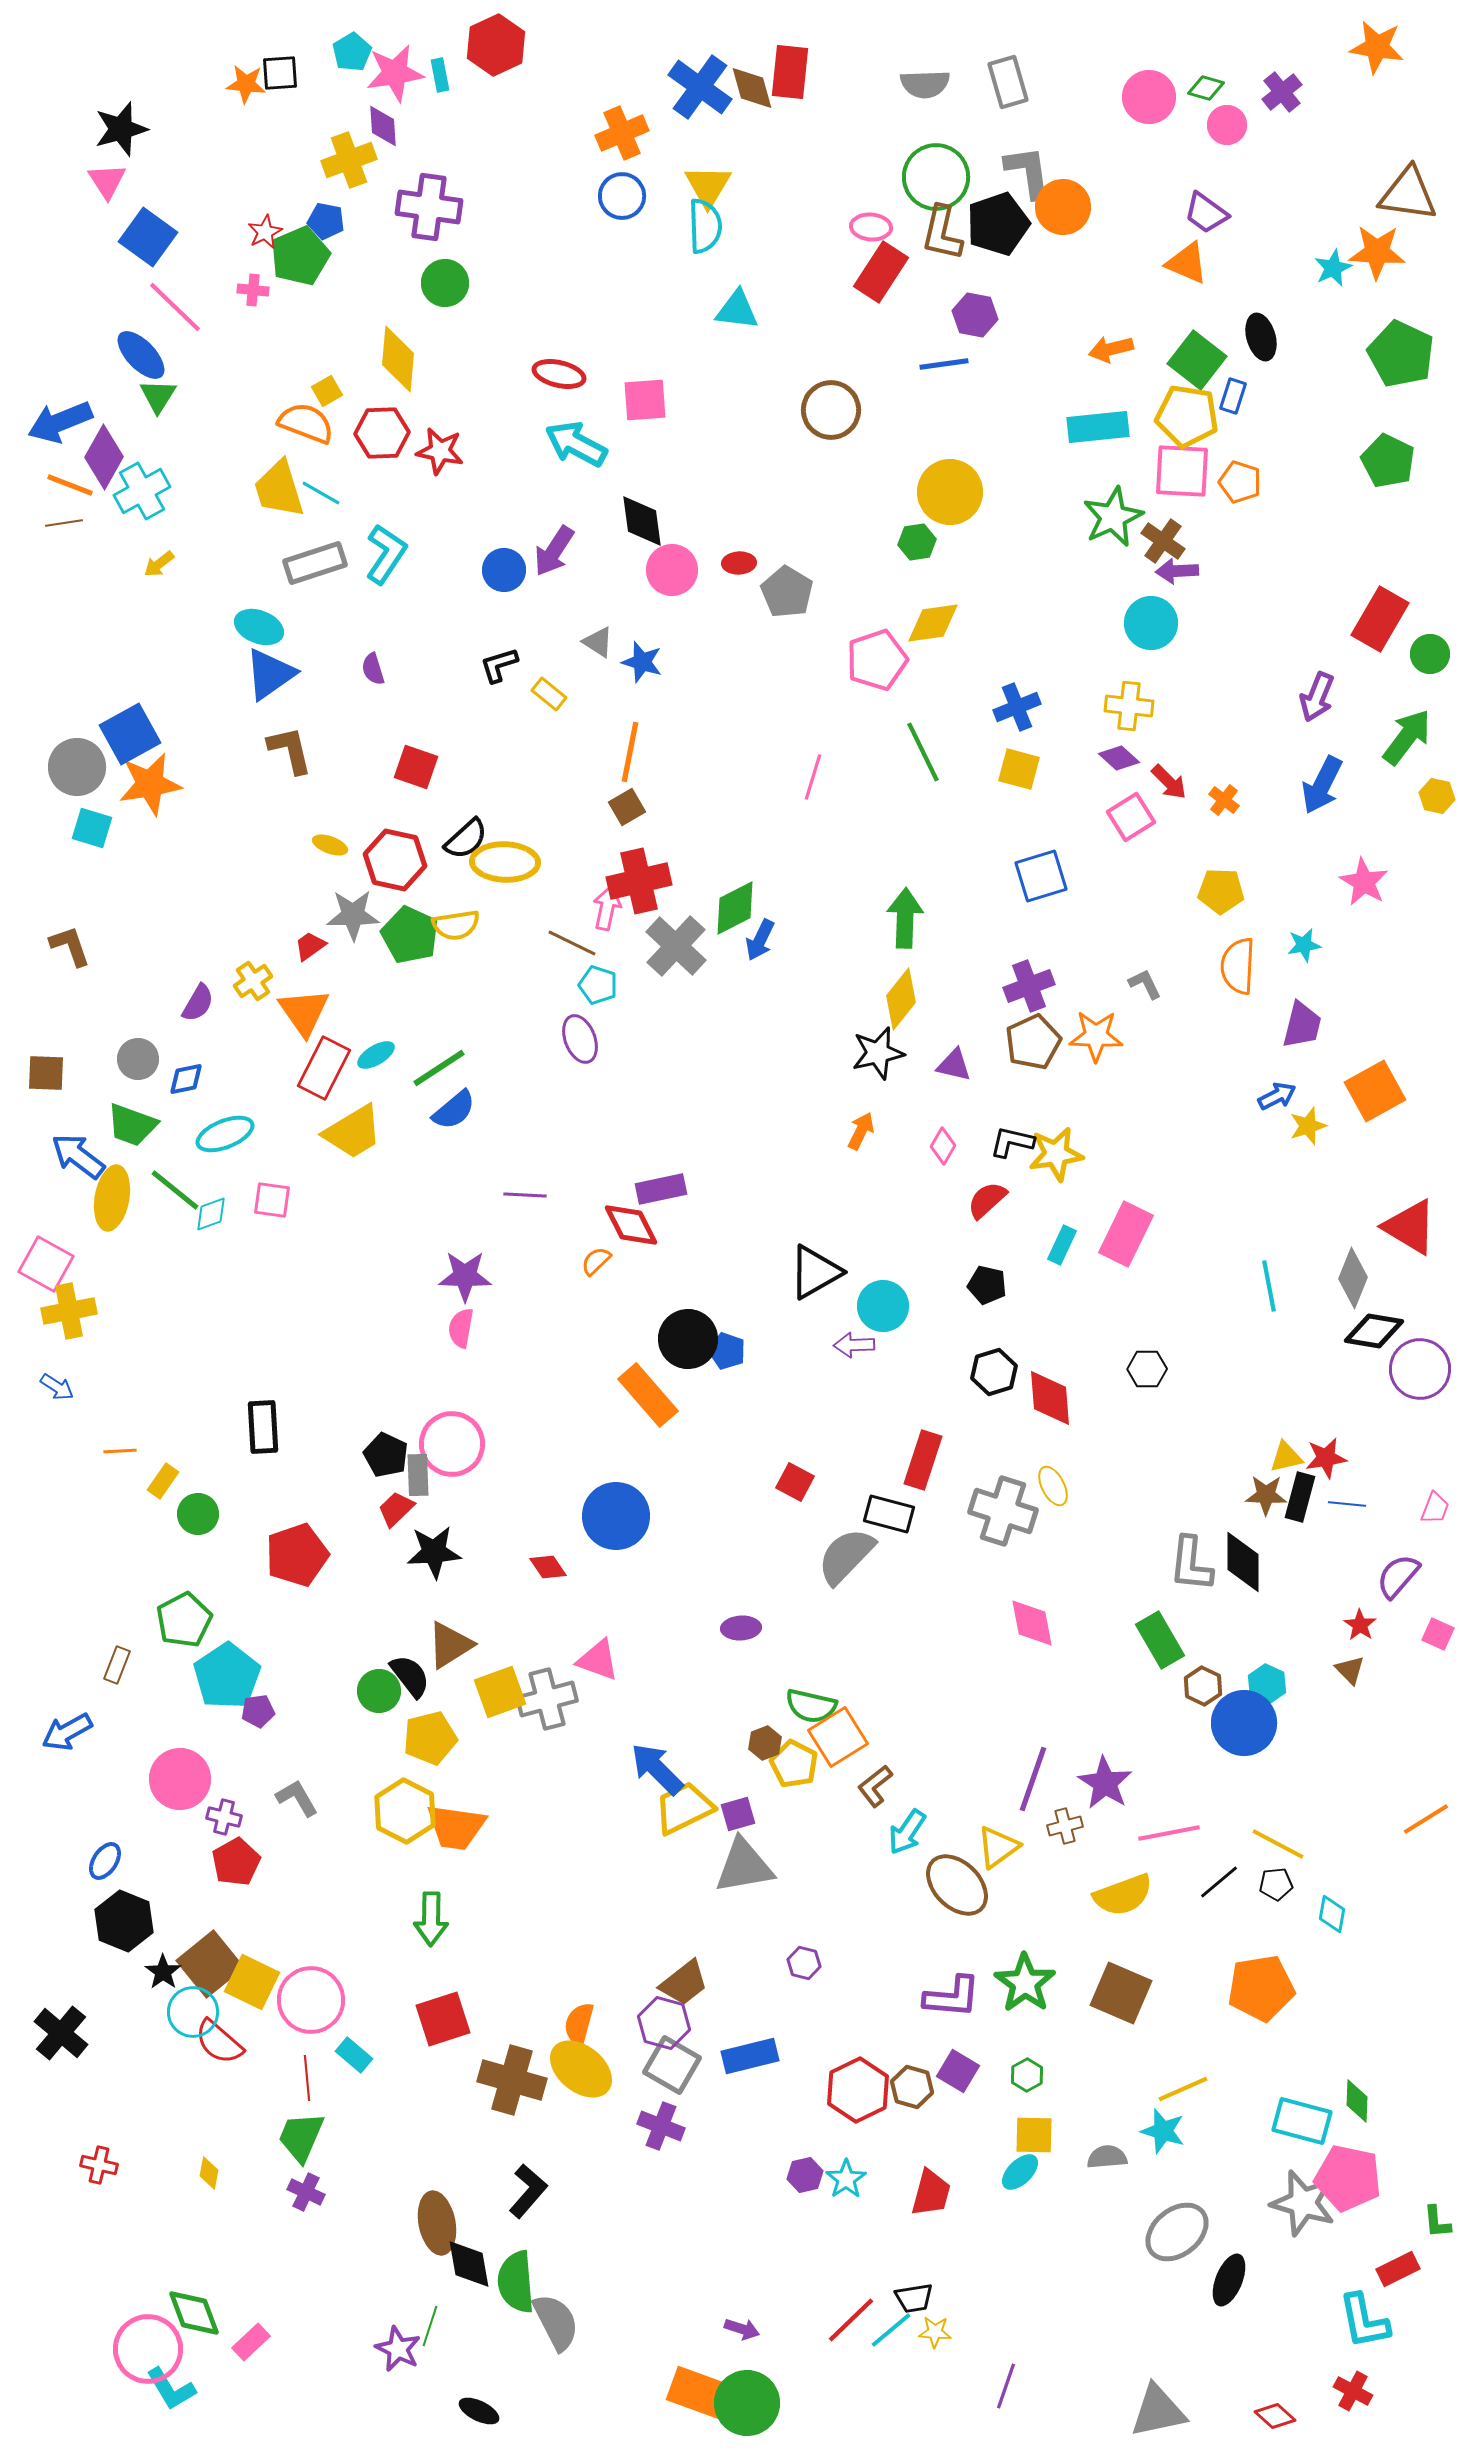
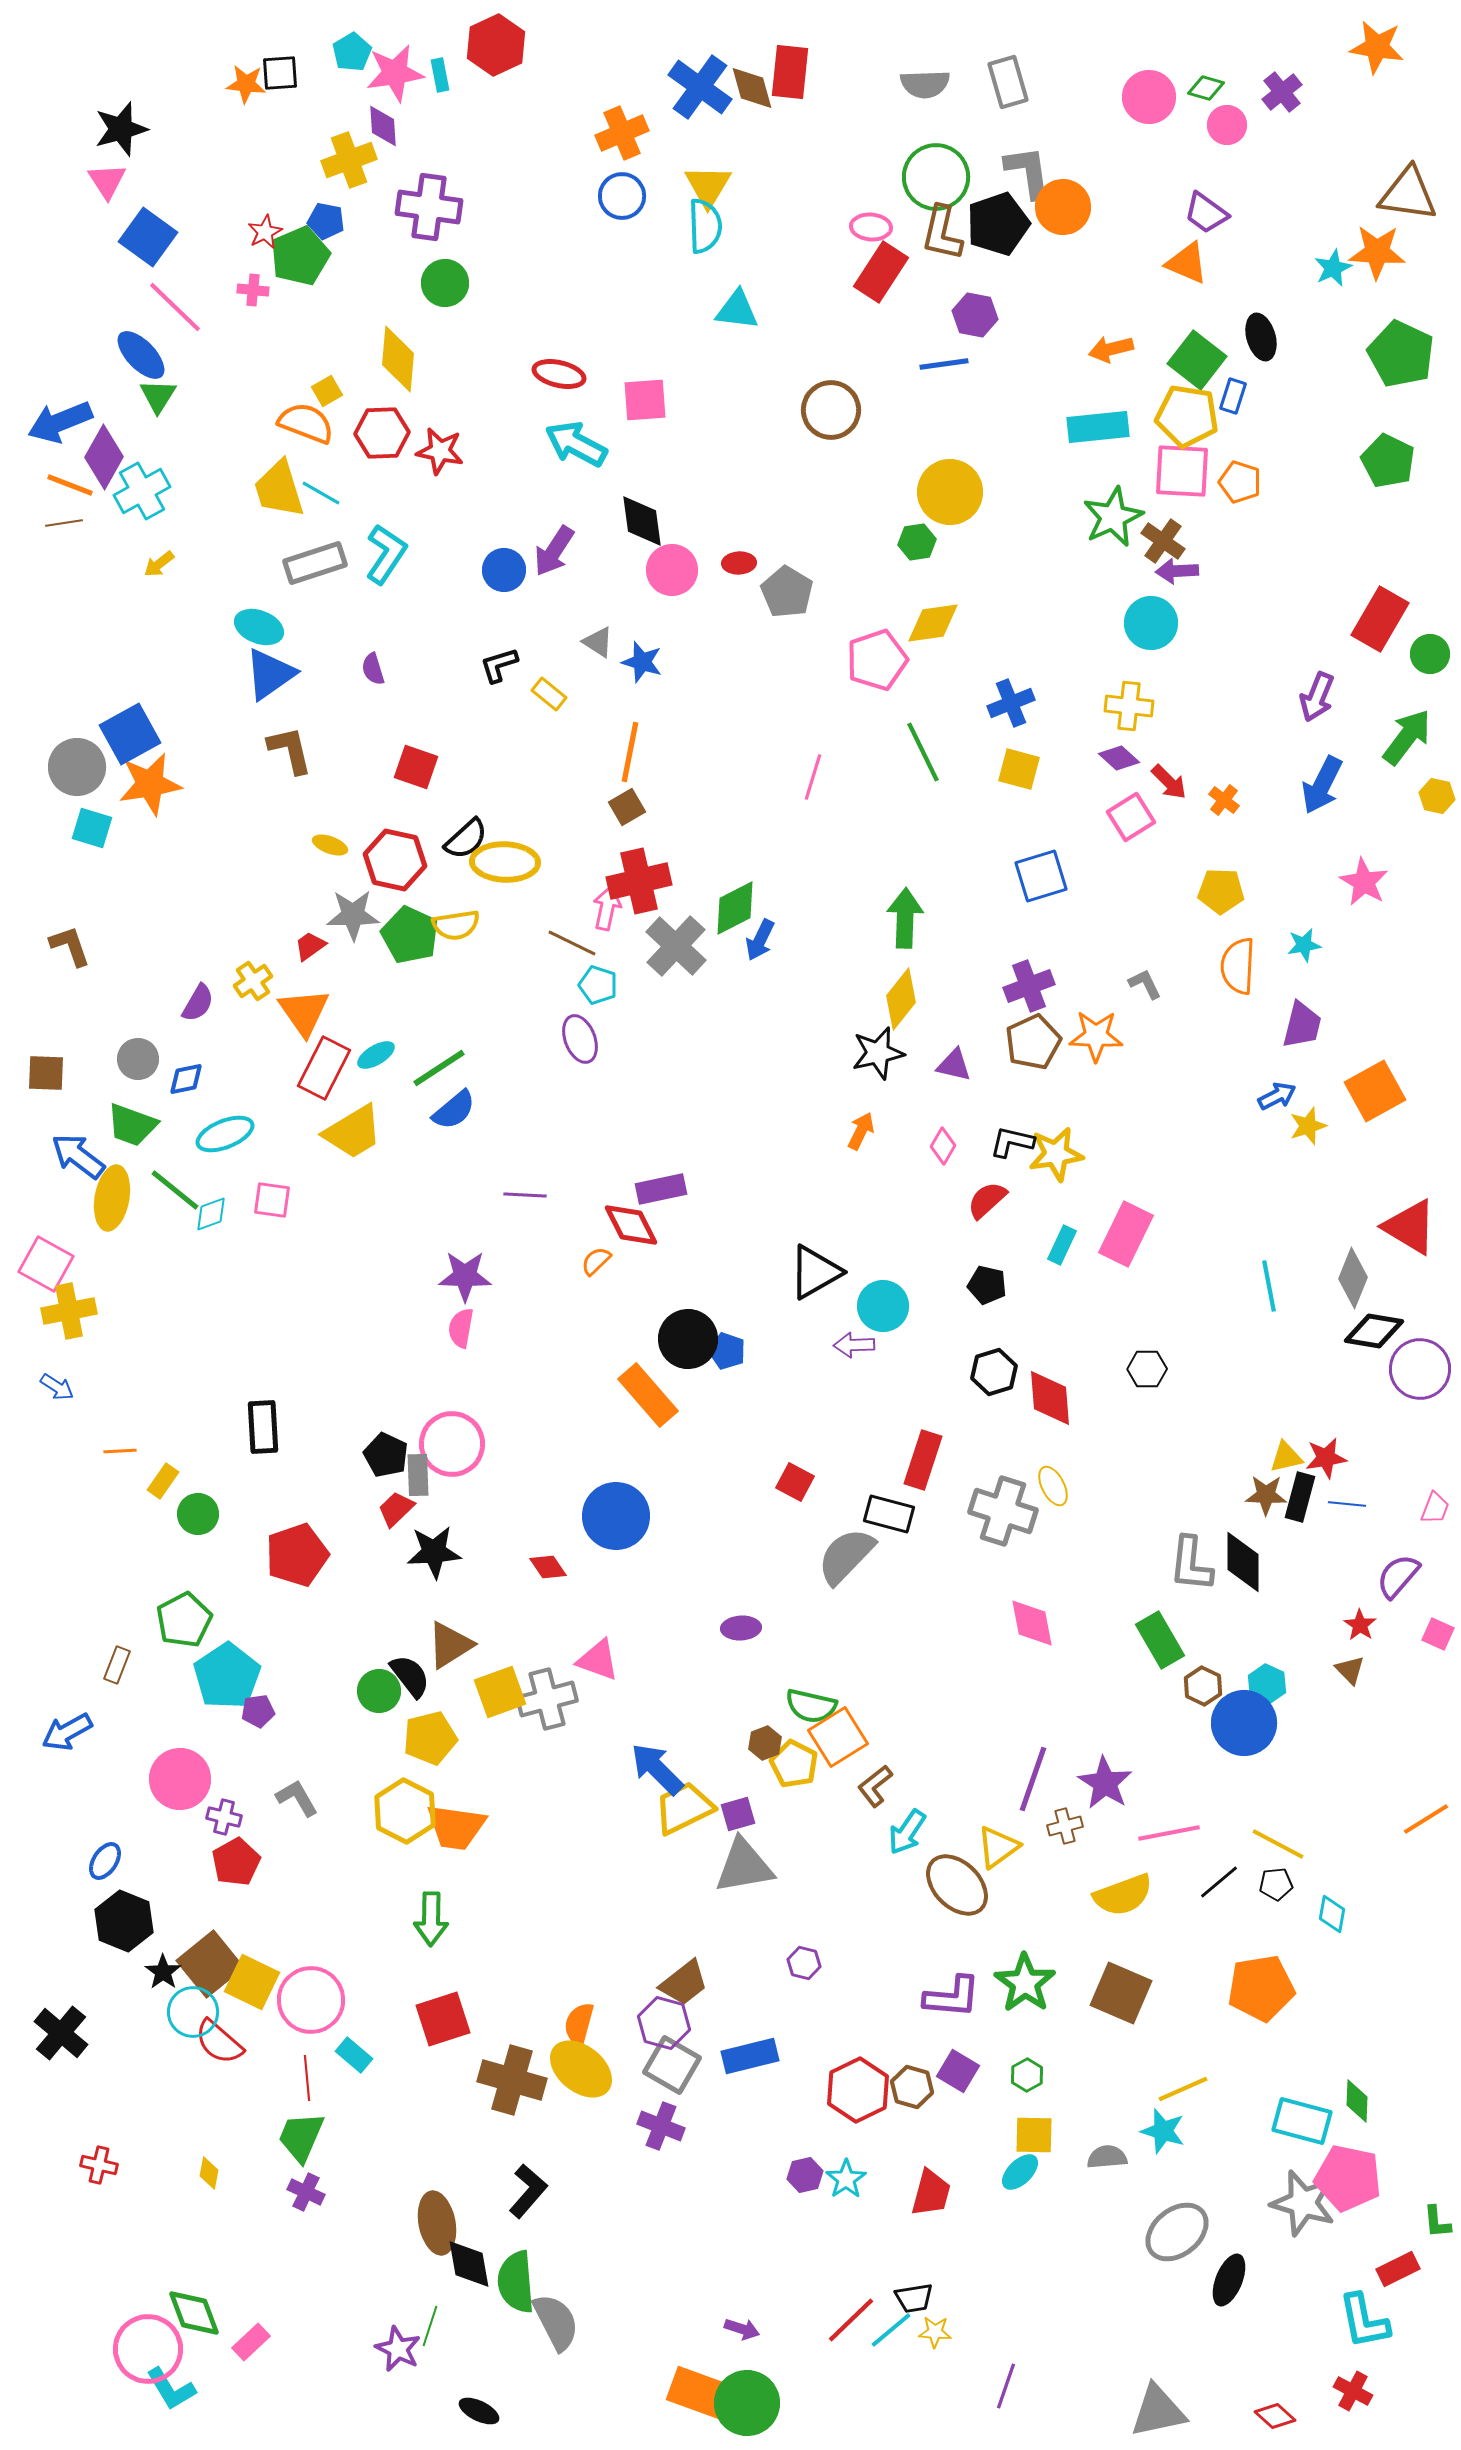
blue cross at (1017, 707): moved 6 px left, 4 px up
